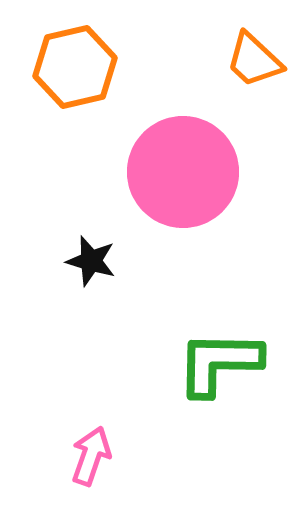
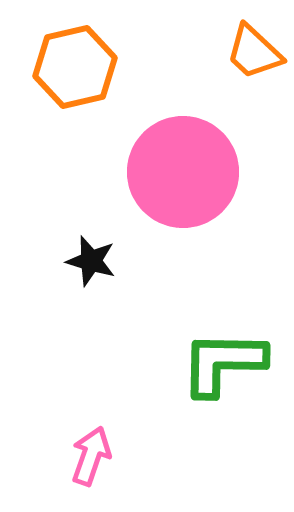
orange trapezoid: moved 8 px up
green L-shape: moved 4 px right
